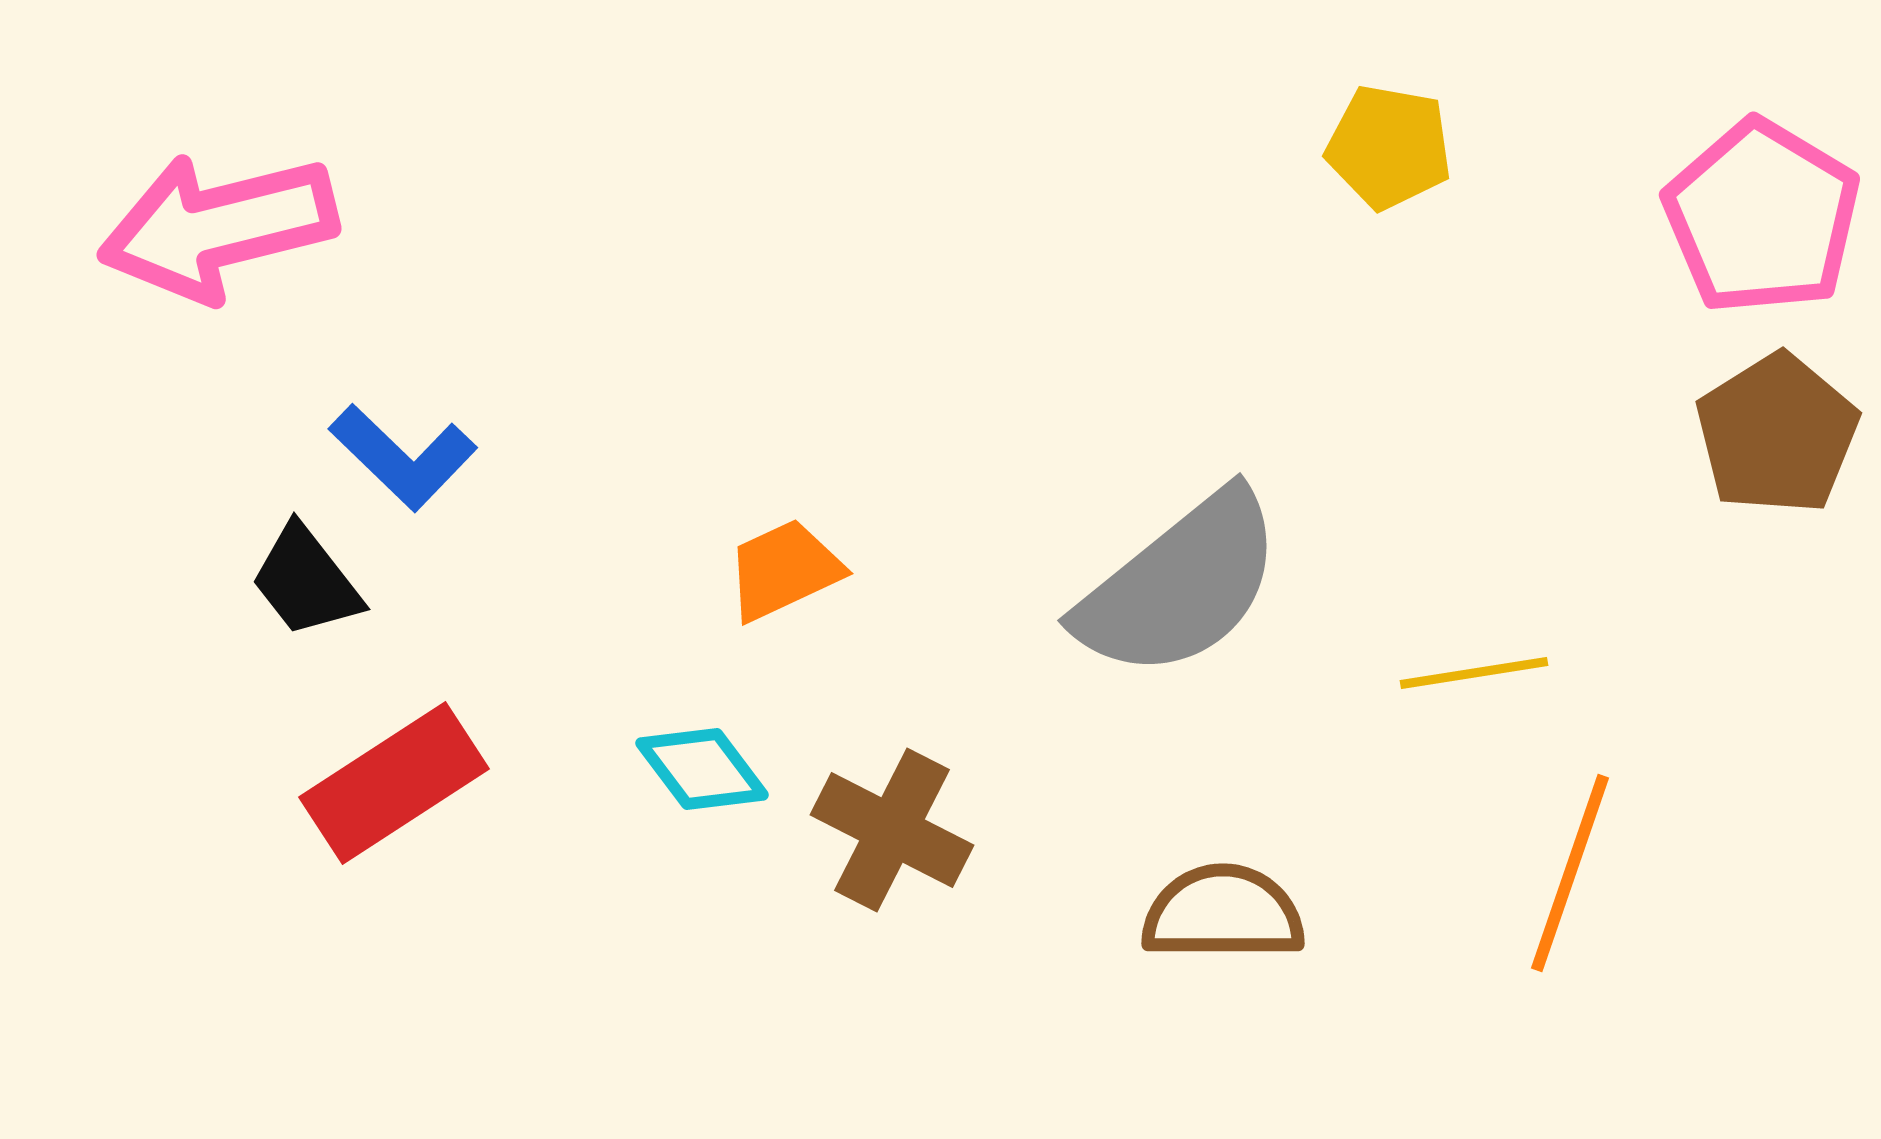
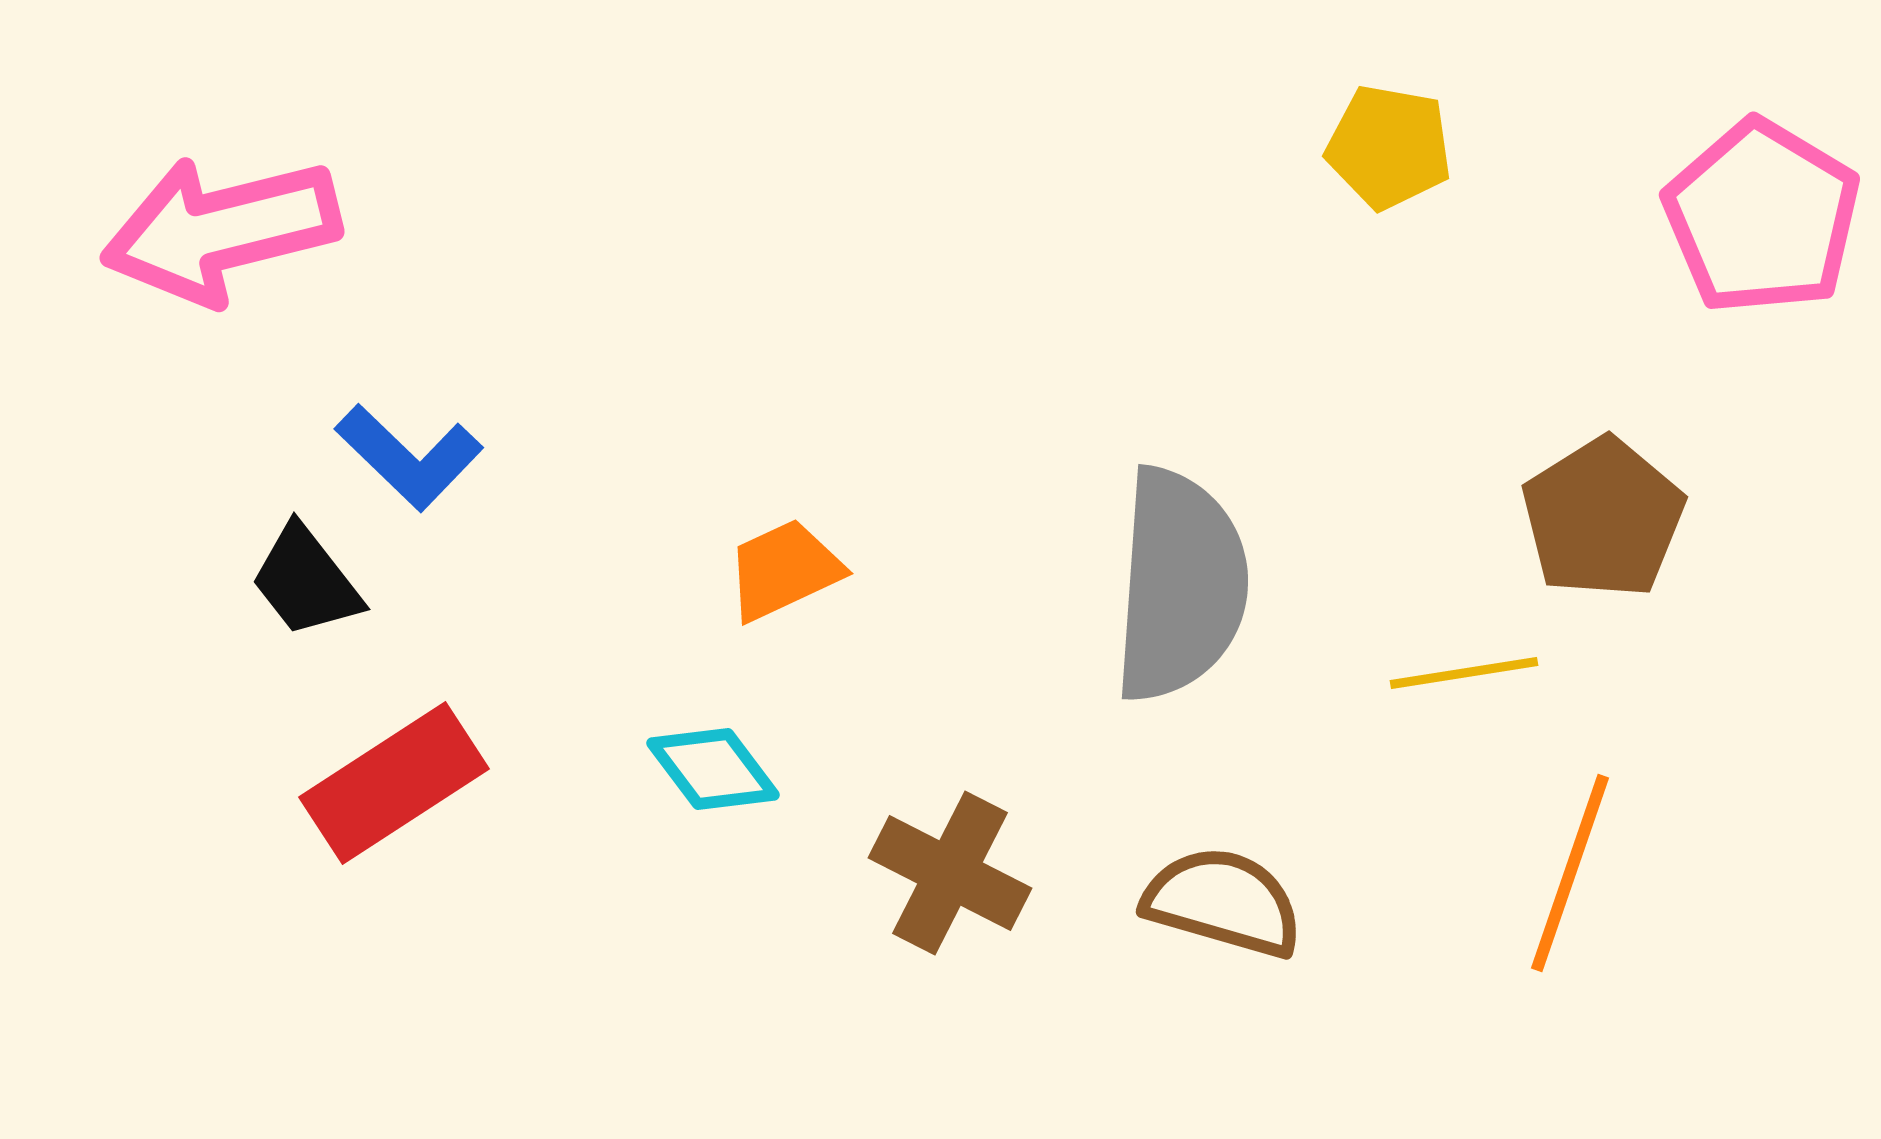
pink arrow: moved 3 px right, 3 px down
brown pentagon: moved 174 px left, 84 px down
blue L-shape: moved 6 px right
gray semicircle: rotated 47 degrees counterclockwise
yellow line: moved 10 px left
cyan diamond: moved 11 px right
brown cross: moved 58 px right, 43 px down
brown semicircle: moved 11 px up; rotated 16 degrees clockwise
